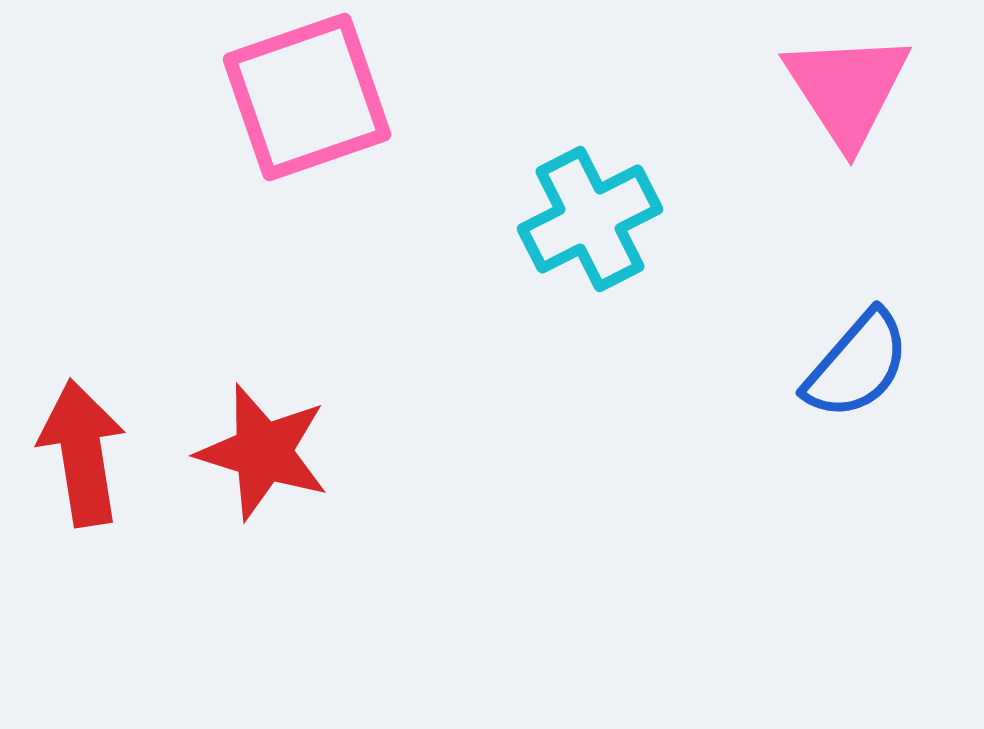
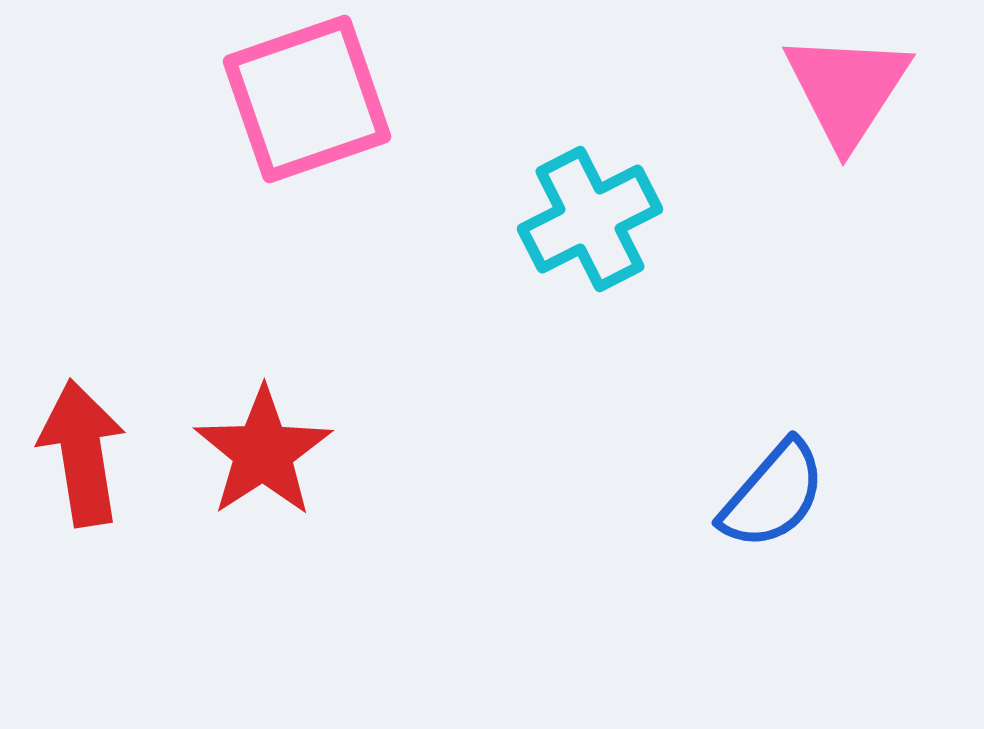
pink triangle: rotated 6 degrees clockwise
pink square: moved 2 px down
blue semicircle: moved 84 px left, 130 px down
red star: rotated 22 degrees clockwise
